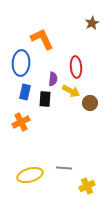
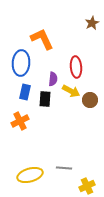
brown circle: moved 3 px up
orange cross: moved 1 px left, 1 px up
